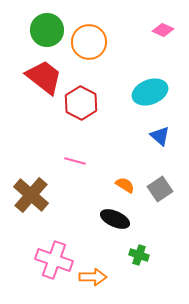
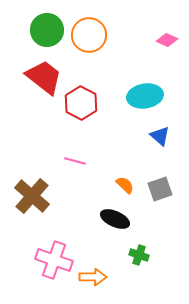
pink diamond: moved 4 px right, 10 px down
orange circle: moved 7 px up
cyan ellipse: moved 5 px left, 4 px down; rotated 12 degrees clockwise
orange semicircle: rotated 12 degrees clockwise
gray square: rotated 15 degrees clockwise
brown cross: moved 1 px right, 1 px down
